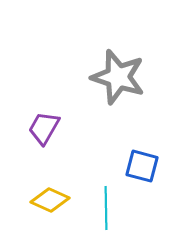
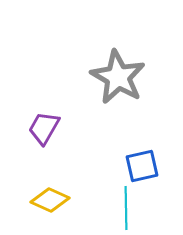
gray star: rotated 12 degrees clockwise
blue square: rotated 28 degrees counterclockwise
cyan line: moved 20 px right
